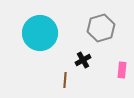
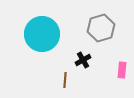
cyan circle: moved 2 px right, 1 px down
